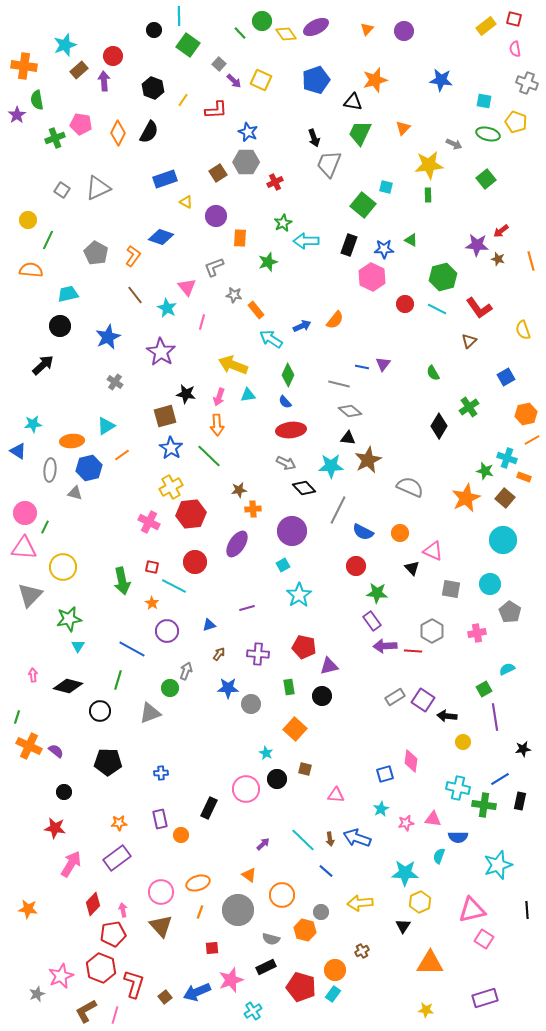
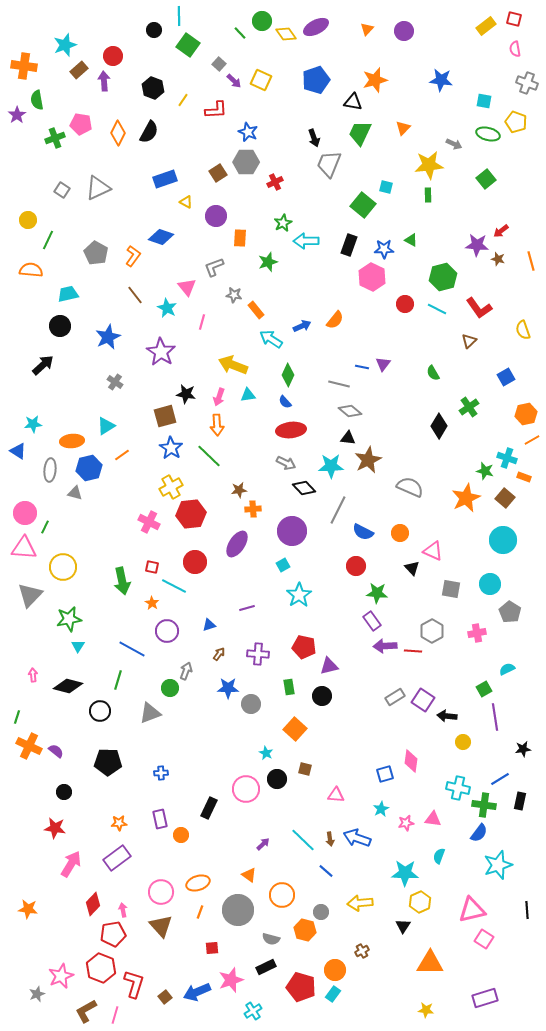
blue semicircle at (458, 837): moved 21 px right, 4 px up; rotated 54 degrees counterclockwise
